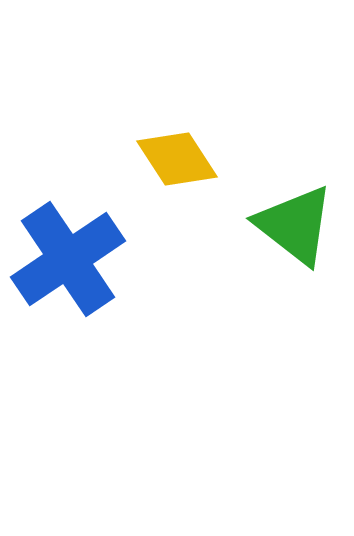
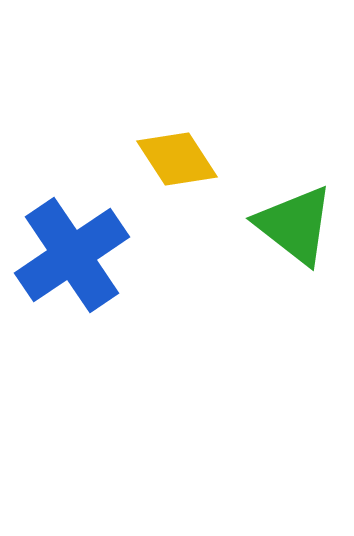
blue cross: moved 4 px right, 4 px up
